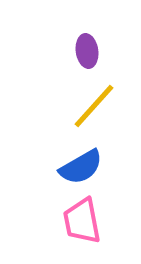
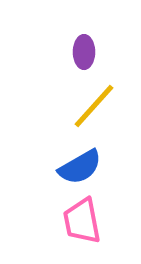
purple ellipse: moved 3 px left, 1 px down; rotated 8 degrees clockwise
blue semicircle: moved 1 px left
